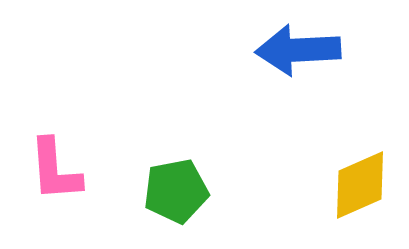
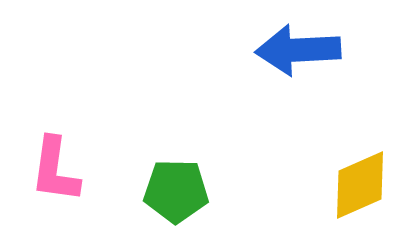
pink L-shape: rotated 12 degrees clockwise
green pentagon: rotated 12 degrees clockwise
